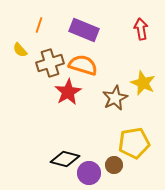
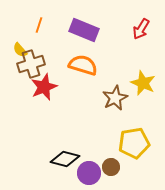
red arrow: rotated 140 degrees counterclockwise
brown cross: moved 19 px left, 1 px down
red star: moved 24 px left, 5 px up; rotated 8 degrees clockwise
brown circle: moved 3 px left, 2 px down
